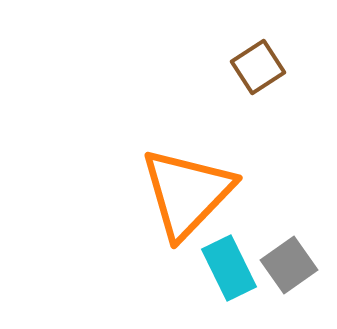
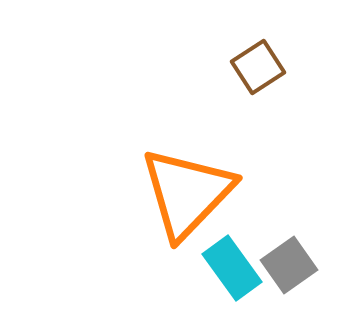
cyan rectangle: moved 3 px right; rotated 10 degrees counterclockwise
